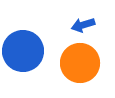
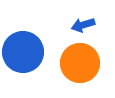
blue circle: moved 1 px down
